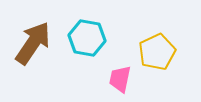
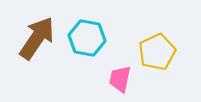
brown arrow: moved 4 px right, 5 px up
